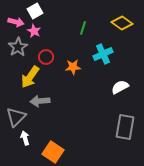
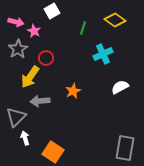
white square: moved 17 px right
yellow diamond: moved 7 px left, 3 px up
gray star: moved 2 px down
red circle: moved 1 px down
orange star: moved 24 px down; rotated 21 degrees counterclockwise
gray rectangle: moved 21 px down
